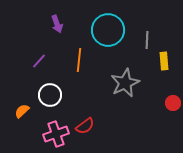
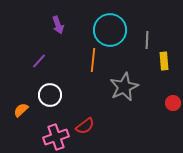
purple arrow: moved 1 px right, 1 px down
cyan circle: moved 2 px right
orange line: moved 14 px right
gray star: moved 1 px left, 4 px down
orange semicircle: moved 1 px left, 1 px up
pink cross: moved 3 px down
